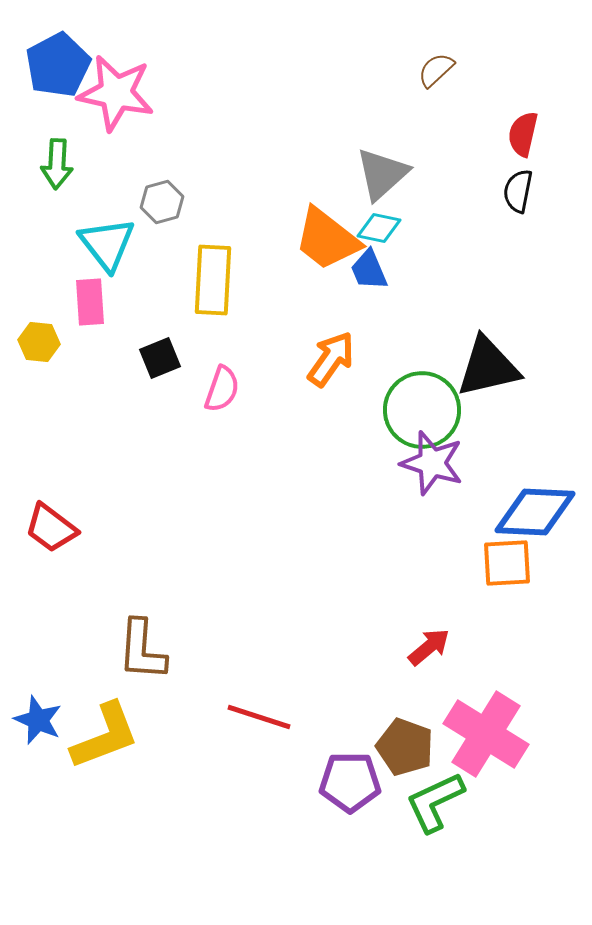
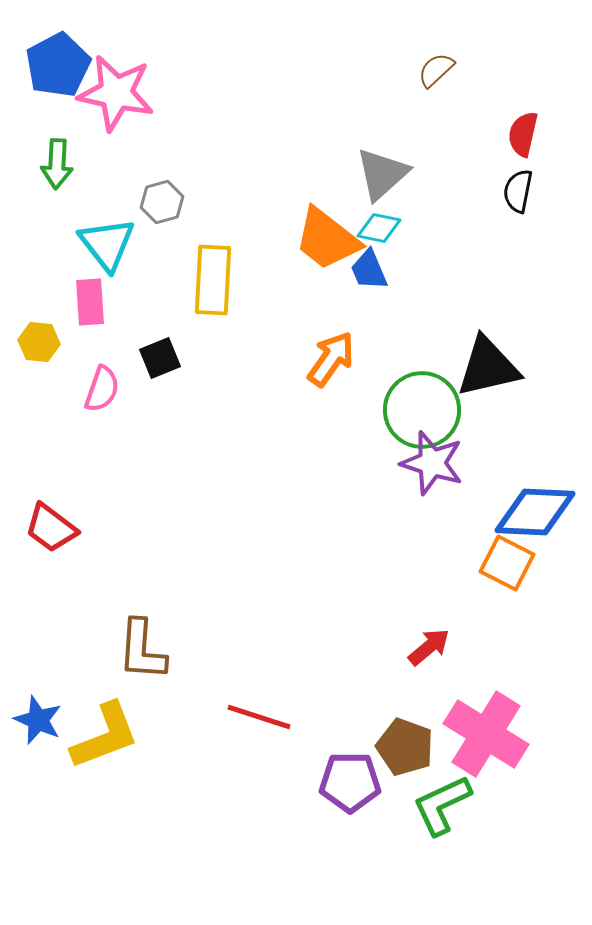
pink semicircle: moved 120 px left
orange square: rotated 30 degrees clockwise
green L-shape: moved 7 px right, 3 px down
